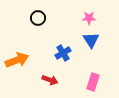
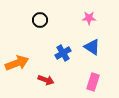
black circle: moved 2 px right, 2 px down
blue triangle: moved 1 px right, 7 px down; rotated 24 degrees counterclockwise
orange arrow: moved 3 px down
red arrow: moved 4 px left
